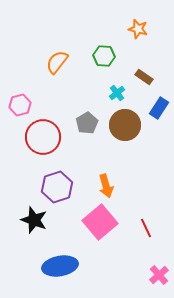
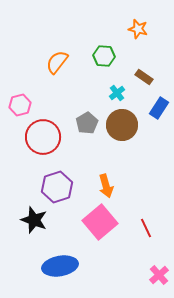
brown circle: moved 3 px left
